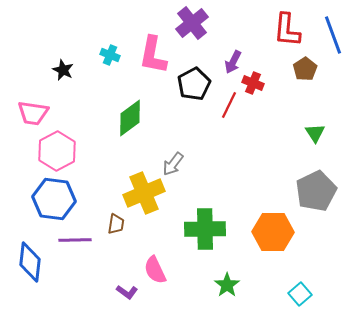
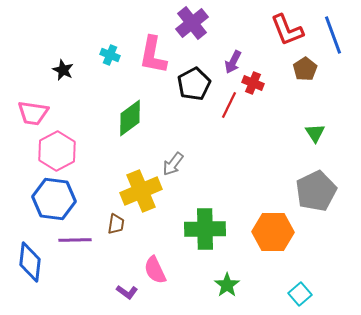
red L-shape: rotated 27 degrees counterclockwise
yellow cross: moved 3 px left, 2 px up
